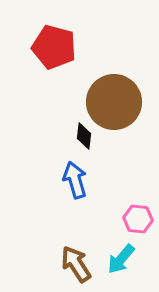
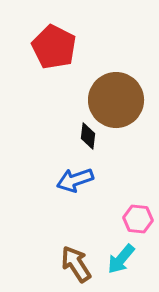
red pentagon: rotated 12 degrees clockwise
brown circle: moved 2 px right, 2 px up
black diamond: moved 4 px right
blue arrow: rotated 93 degrees counterclockwise
